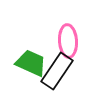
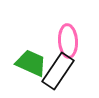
black rectangle: moved 1 px right
